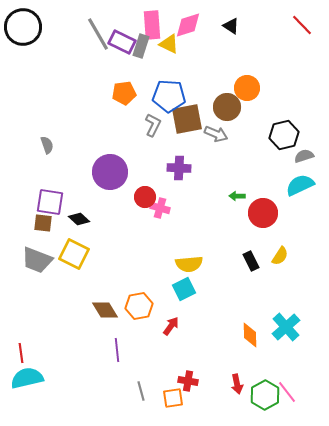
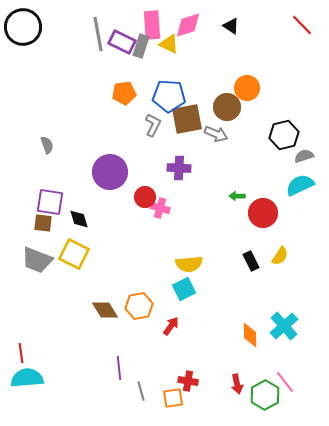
gray line at (98, 34): rotated 20 degrees clockwise
black diamond at (79, 219): rotated 30 degrees clockwise
cyan cross at (286, 327): moved 2 px left, 1 px up
purple line at (117, 350): moved 2 px right, 18 px down
cyan semicircle at (27, 378): rotated 8 degrees clockwise
pink line at (287, 392): moved 2 px left, 10 px up
